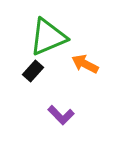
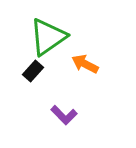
green triangle: rotated 12 degrees counterclockwise
purple L-shape: moved 3 px right
